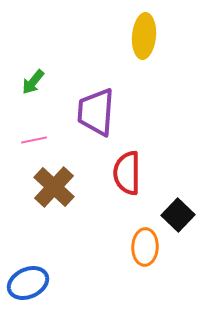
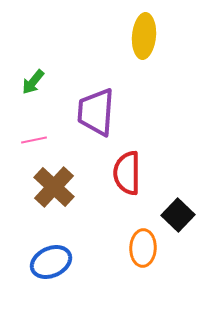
orange ellipse: moved 2 px left, 1 px down
blue ellipse: moved 23 px right, 21 px up
